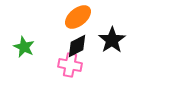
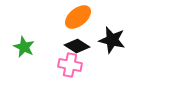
black star: rotated 24 degrees counterclockwise
black diamond: rotated 60 degrees clockwise
